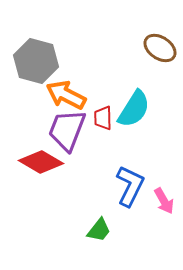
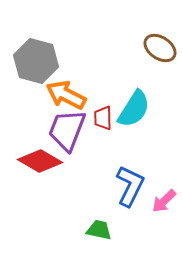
red diamond: moved 1 px left, 1 px up
pink arrow: rotated 76 degrees clockwise
green trapezoid: rotated 116 degrees counterclockwise
